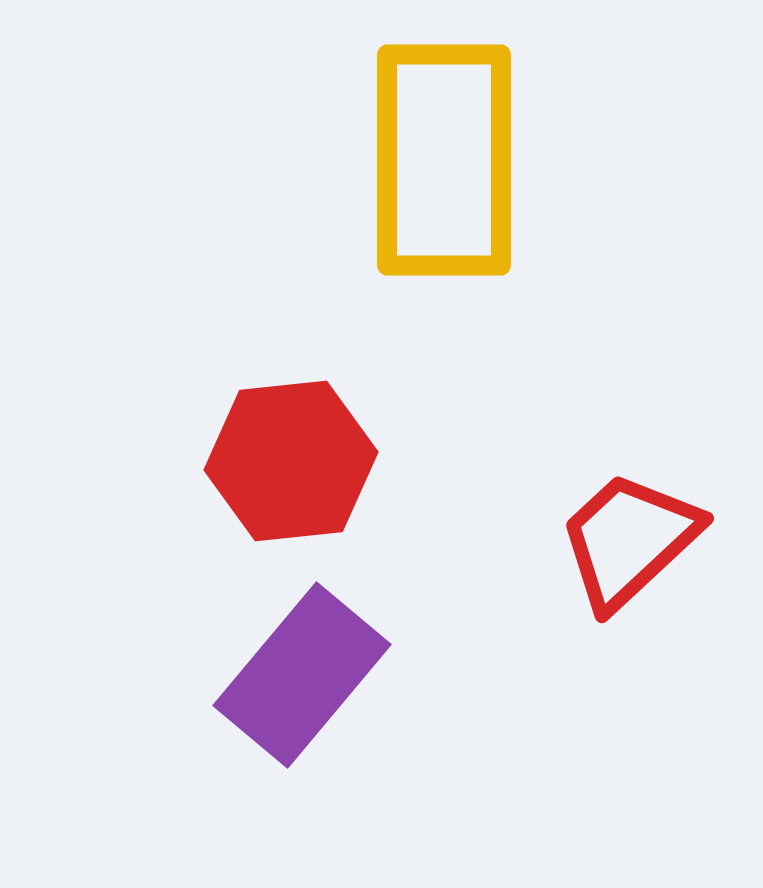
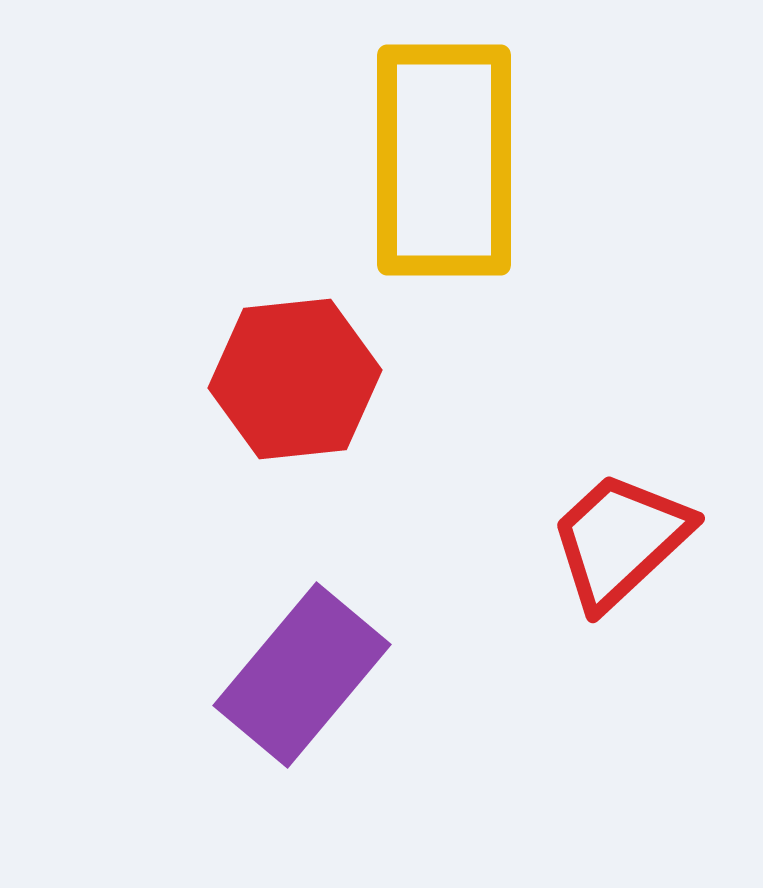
red hexagon: moved 4 px right, 82 px up
red trapezoid: moved 9 px left
